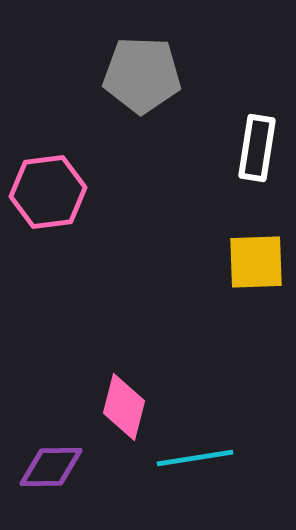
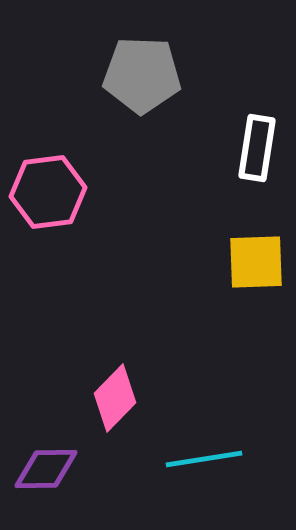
pink diamond: moved 9 px left, 9 px up; rotated 30 degrees clockwise
cyan line: moved 9 px right, 1 px down
purple diamond: moved 5 px left, 2 px down
